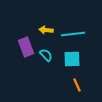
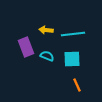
cyan semicircle: moved 1 px right, 1 px down; rotated 24 degrees counterclockwise
